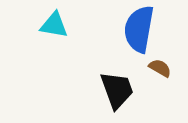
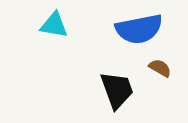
blue semicircle: rotated 111 degrees counterclockwise
